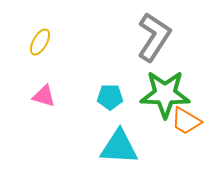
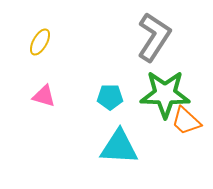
orange trapezoid: rotated 12 degrees clockwise
